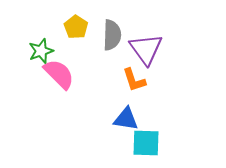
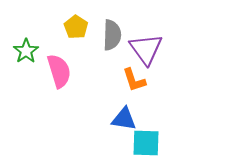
green star: moved 15 px left; rotated 15 degrees counterclockwise
pink semicircle: moved 3 px up; rotated 28 degrees clockwise
blue triangle: moved 2 px left
